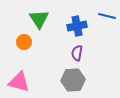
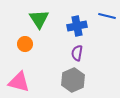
orange circle: moved 1 px right, 2 px down
gray hexagon: rotated 20 degrees counterclockwise
